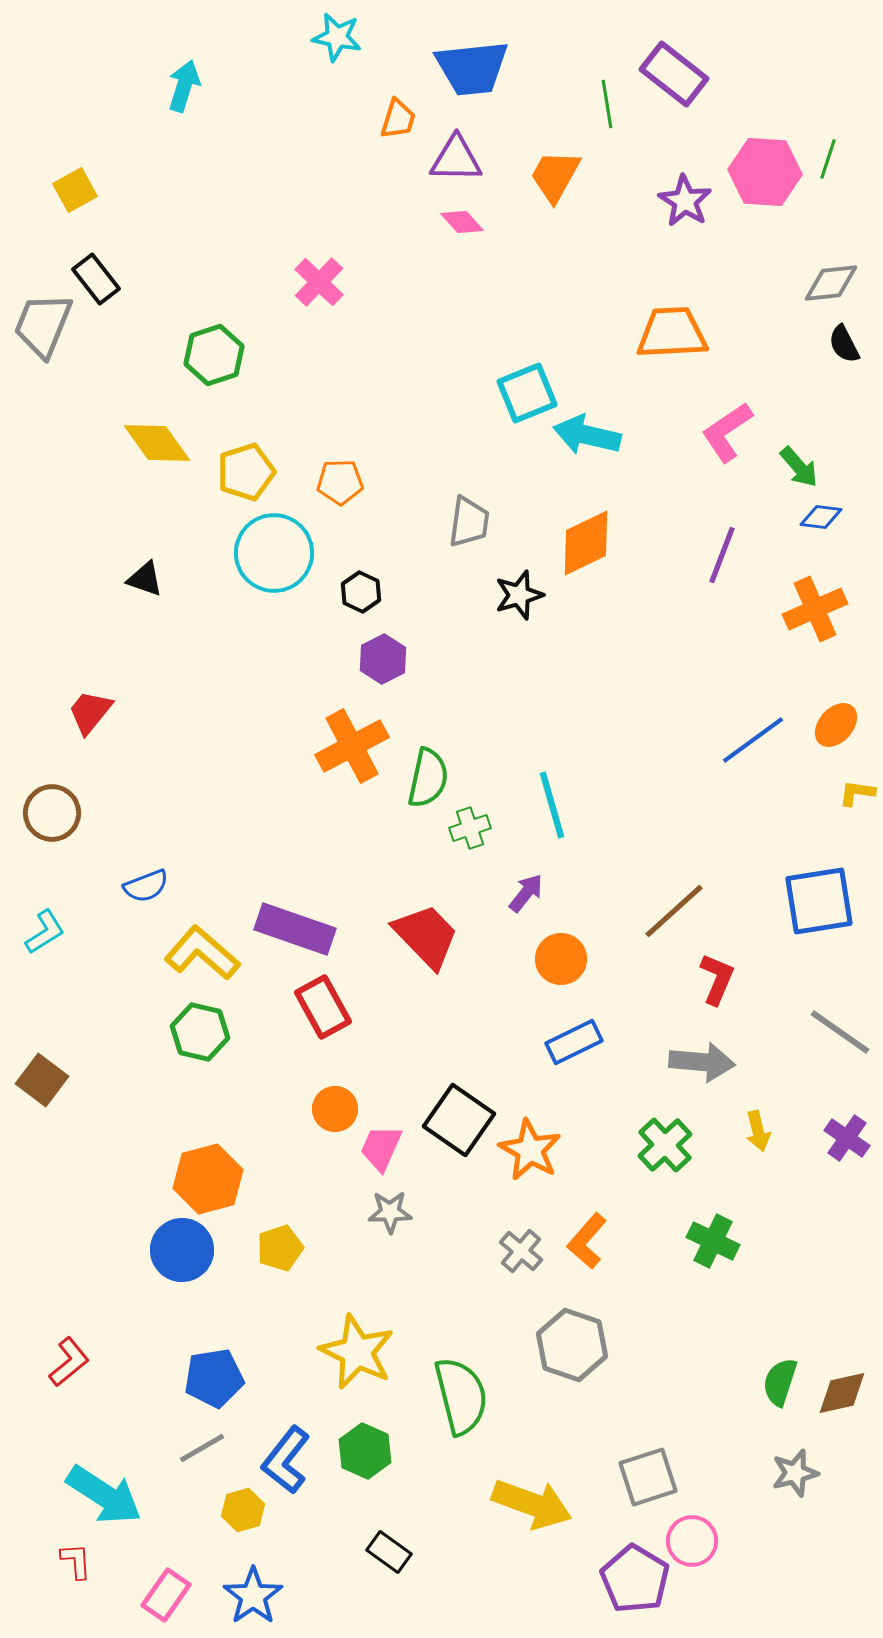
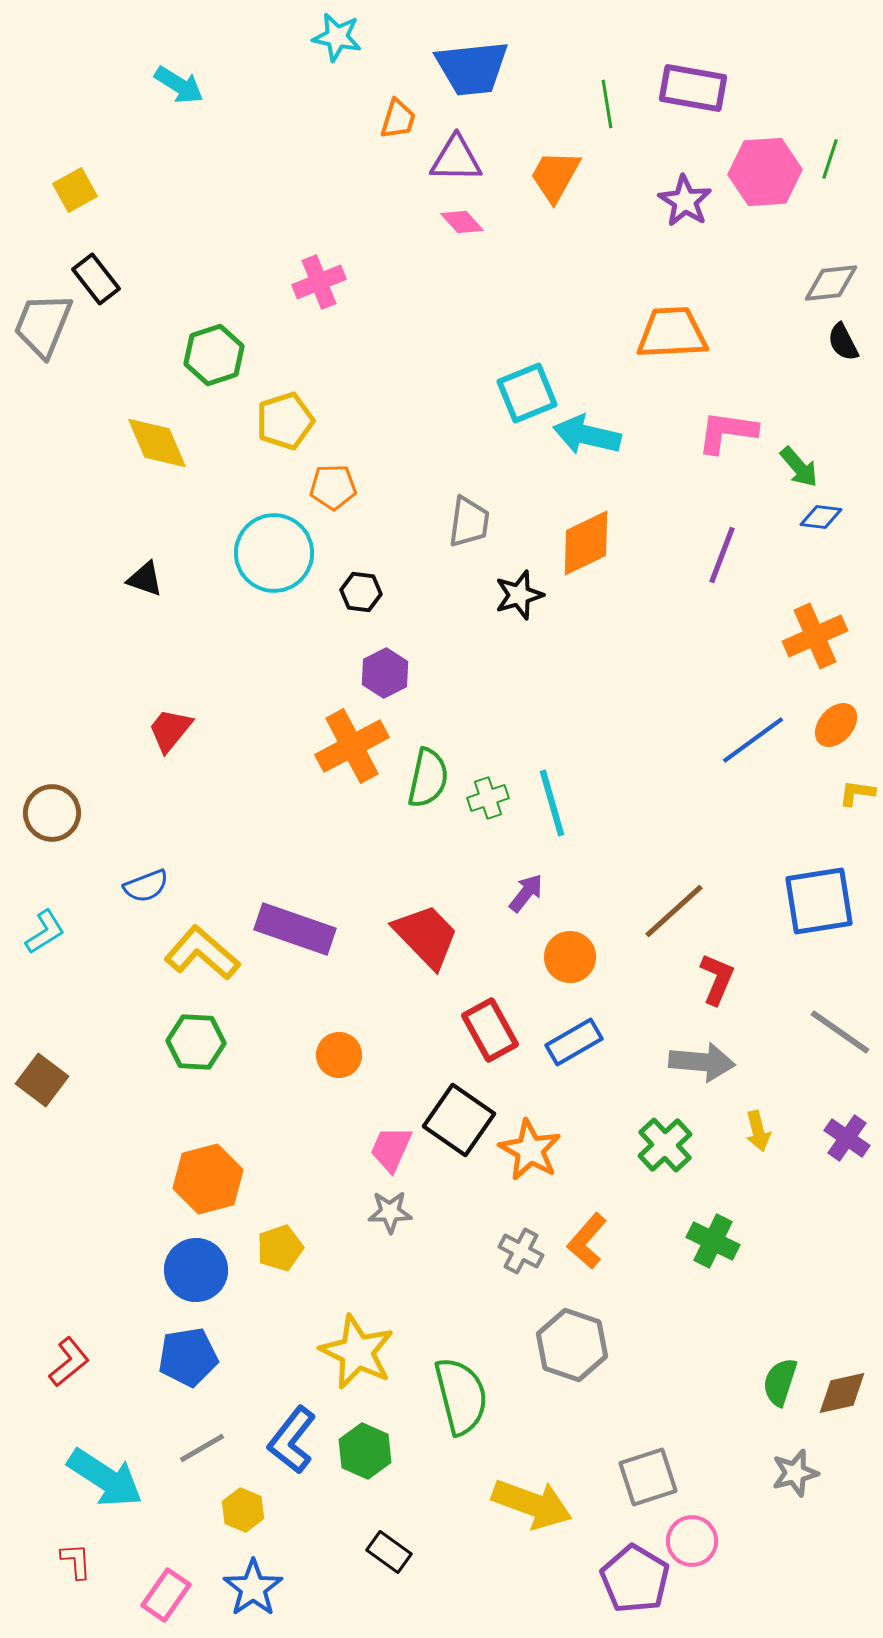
purple rectangle at (674, 74): moved 19 px right, 14 px down; rotated 28 degrees counterclockwise
cyan arrow at (184, 86): moved 5 px left, 1 px up; rotated 105 degrees clockwise
green line at (828, 159): moved 2 px right
pink hexagon at (765, 172): rotated 8 degrees counterclockwise
pink cross at (319, 282): rotated 24 degrees clockwise
black semicircle at (844, 344): moved 1 px left, 2 px up
pink L-shape at (727, 432): rotated 42 degrees clockwise
yellow diamond at (157, 443): rotated 12 degrees clockwise
yellow pentagon at (246, 472): moved 39 px right, 51 px up
orange pentagon at (340, 482): moved 7 px left, 5 px down
black hexagon at (361, 592): rotated 18 degrees counterclockwise
orange cross at (815, 609): moved 27 px down
purple hexagon at (383, 659): moved 2 px right, 14 px down
red trapezoid at (90, 712): moved 80 px right, 18 px down
cyan line at (552, 805): moved 2 px up
green cross at (470, 828): moved 18 px right, 30 px up
orange circle at (561, 959): moved 9 px right, 2 px up
red rectangle at (323, 1007): moved 167 px right, 23 px down
green hexagon at (200, 1032): moved 4 px left, 10 px down; rotated 10 degrees counterclockwise
blue rectangle at (574, 1042): rotated 4 degrees counterclockwise
orange circle at (335, 1109): moved 4 px right, 54 px up
pink trapezoid at (381, 1148): moved 10 px right, 1 px down
blue circle at (182, 1250): moved 14 px right, 20 px down
gray cross at (521, 1251): rotated 12 degrees counterclockwise
blue pentagon at (214, 1378): moved 26 px left, 21 px up
blue L-shape at (286, 1460): moved 6 px right, 20 px up
cyan arrow at (104, 1495): moved 1 px right, 17 px up
yellow hexagon at (243, 1510): rotated 21 degrees counterclockwise
blue star at (253, 1596): moved 8 px up
